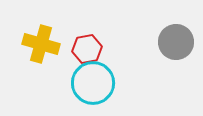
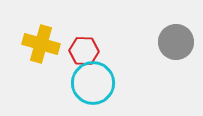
red hexagon: moved 3 px left, 2 px down; rotated 12 degrees clockwise
